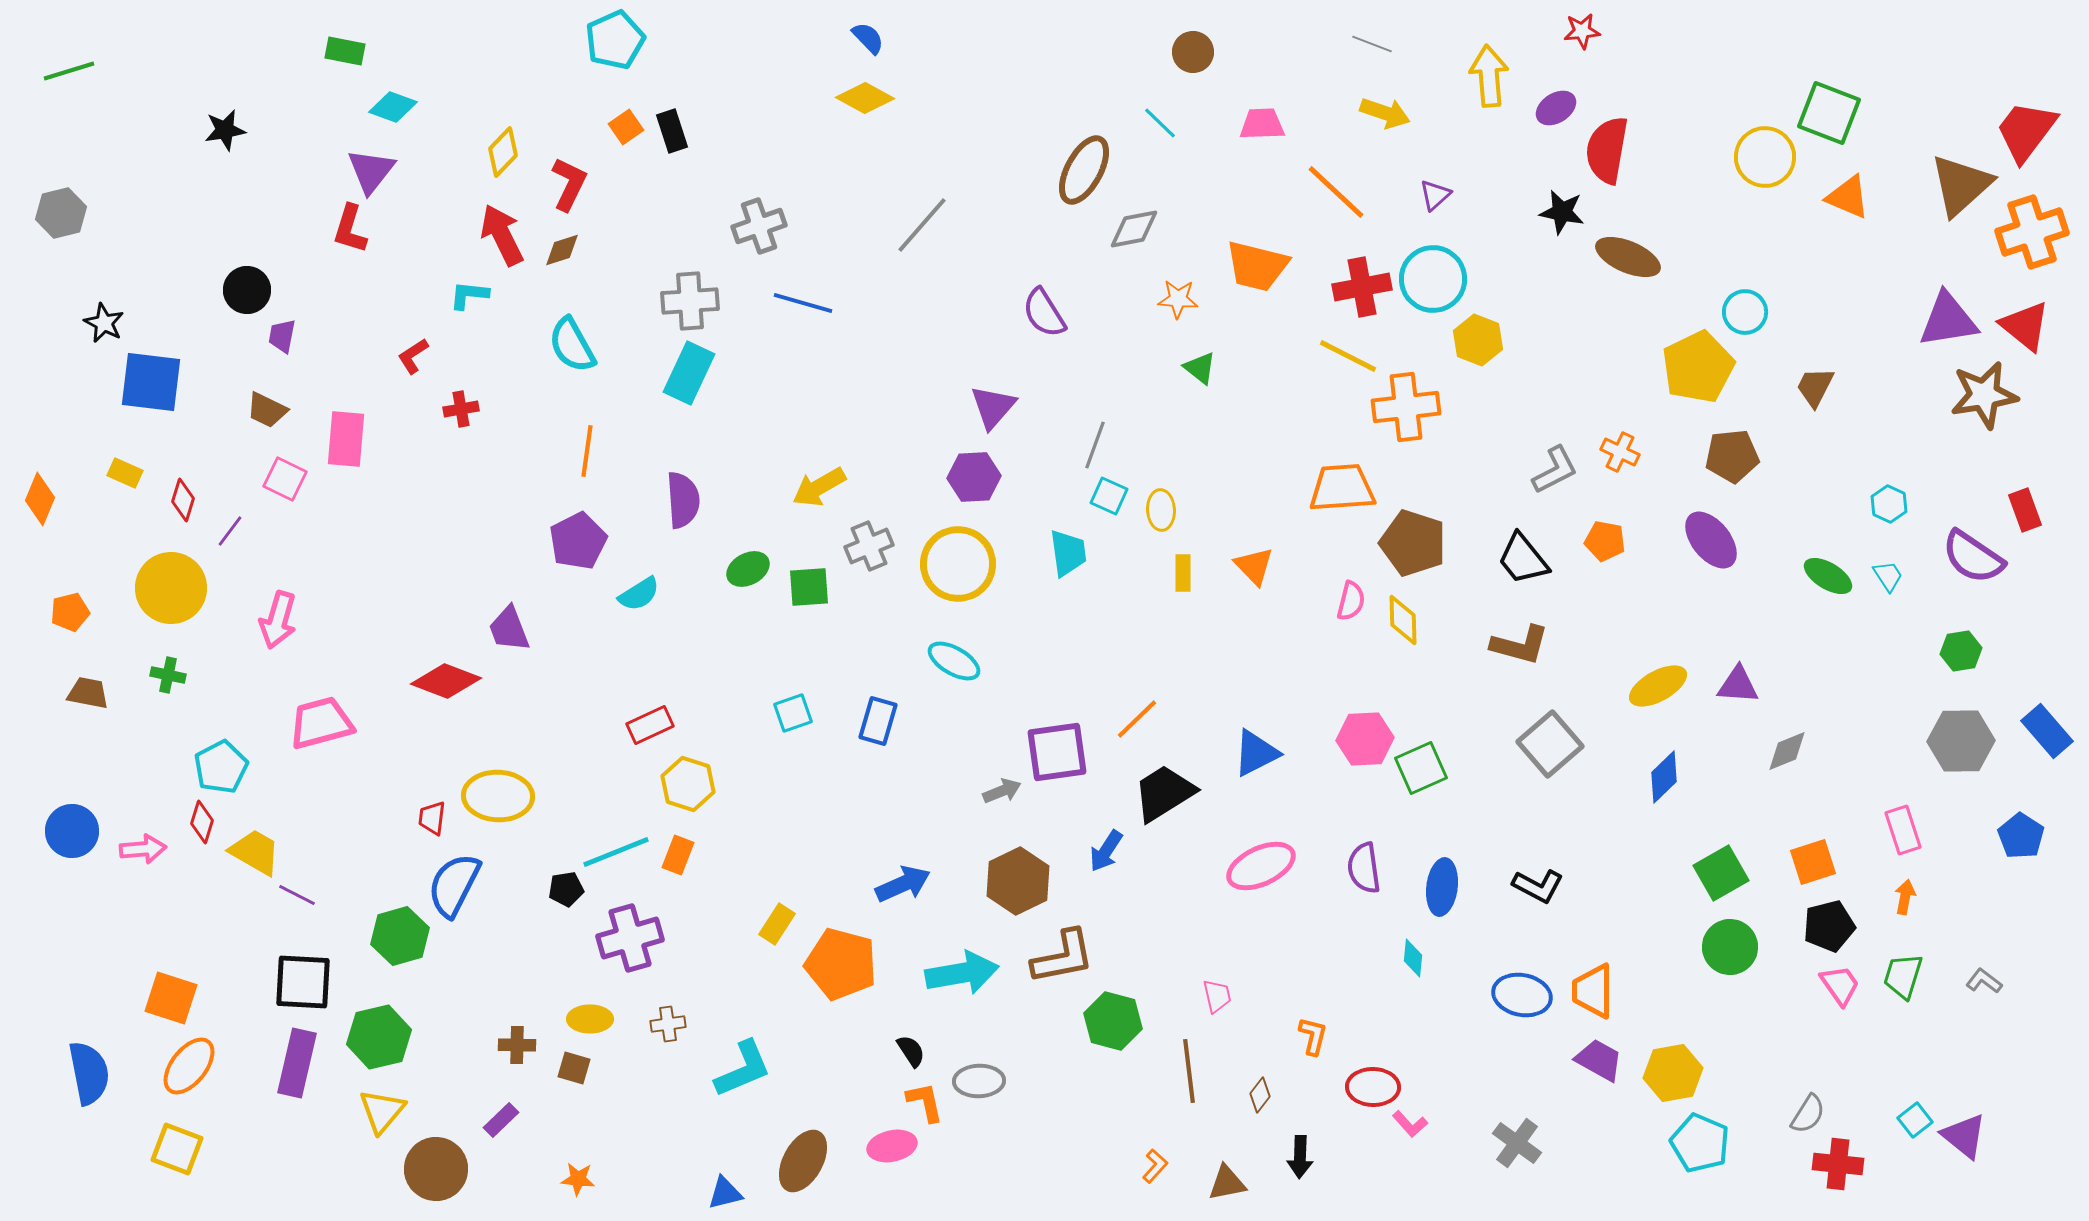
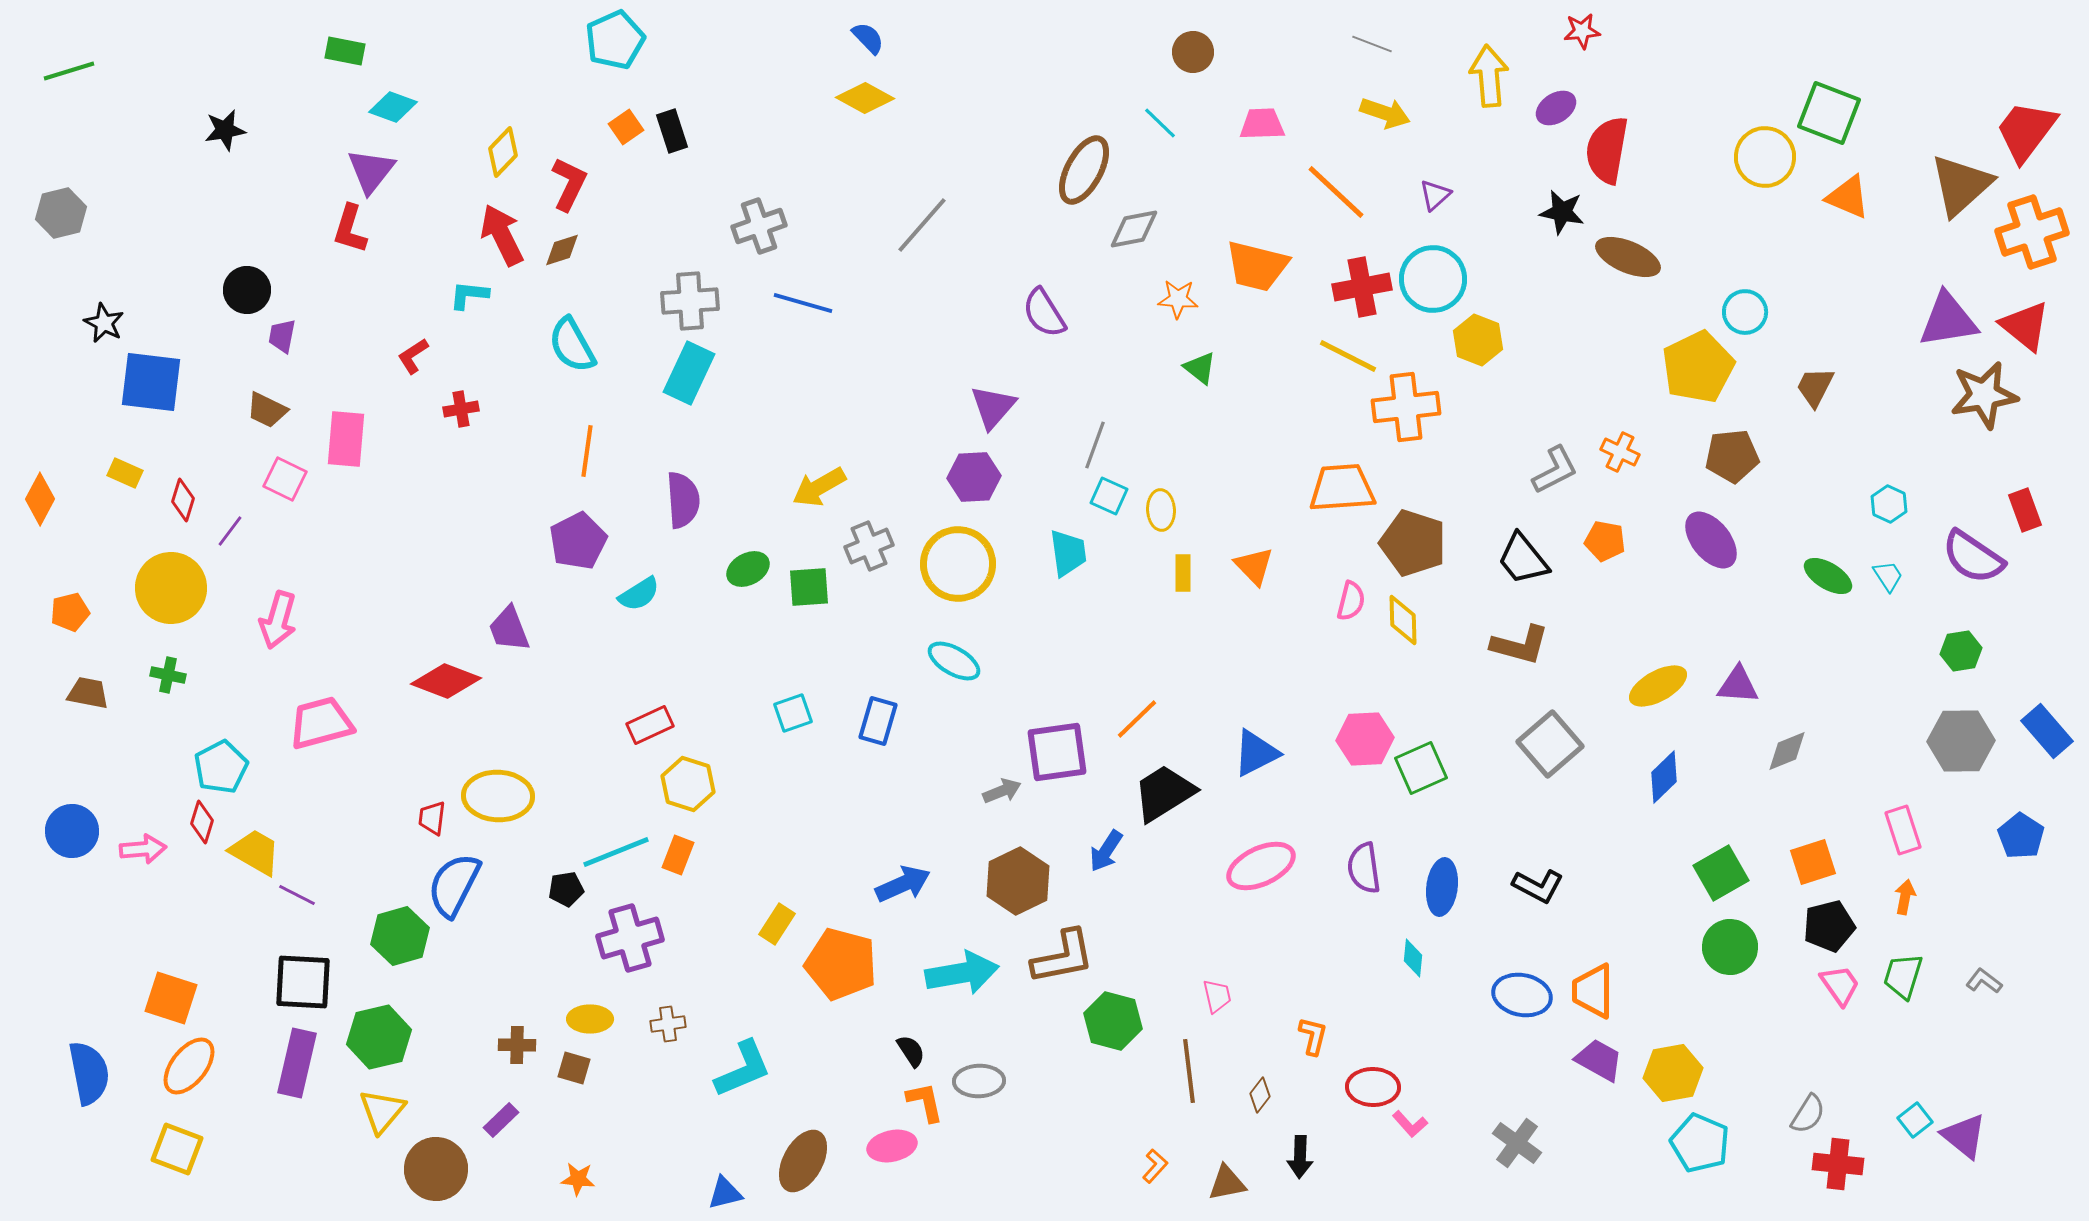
orange diamond at (40, 499): rotated 6 degrees clockwise
